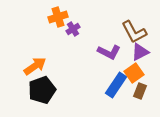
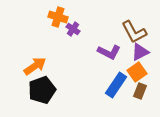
orange cross: rotated 36 degrees clockwise
purple cross: rotated 24 degrees counterclockwise
orange square: moved 3 px right, 1 px up
